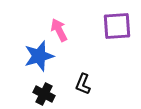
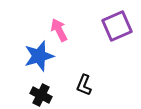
purple square: rotated 20 degrees counterclockwise
black L-shape: moved 1 px right, 1 px down
black cross: moved 3 px left, 1 px down
